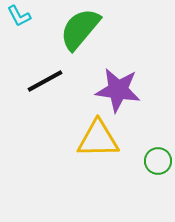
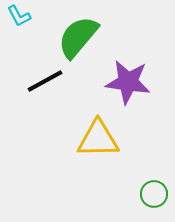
green semicircle: moved 2 px left, 8 px down
purple star: moved 10 px right, 8 px up
green circle: moved 4 px left, 33 px down
